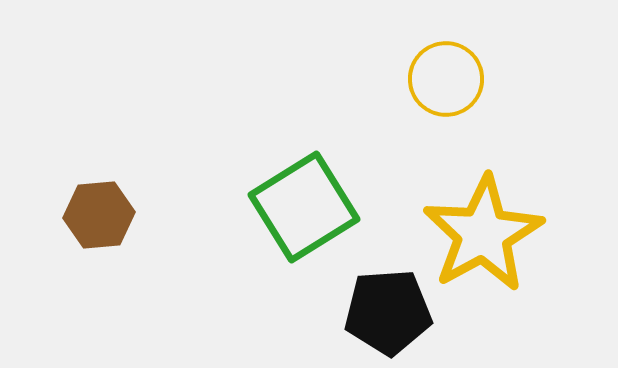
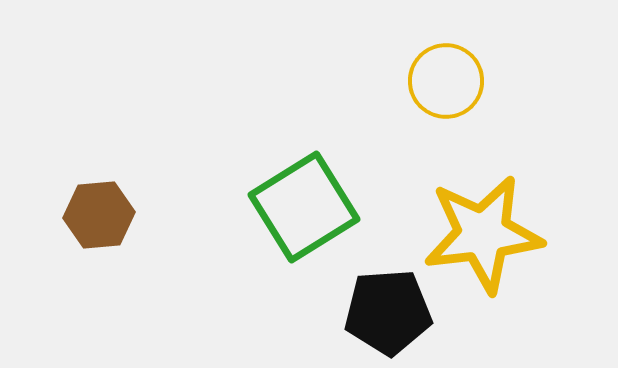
yellow circle: moved 2 px down
yellow star: rotated 22 degrees clockwise
